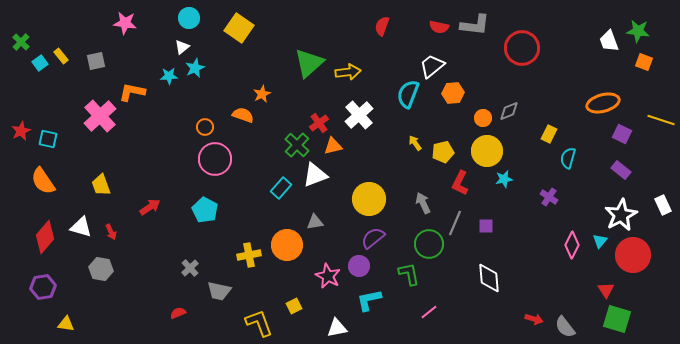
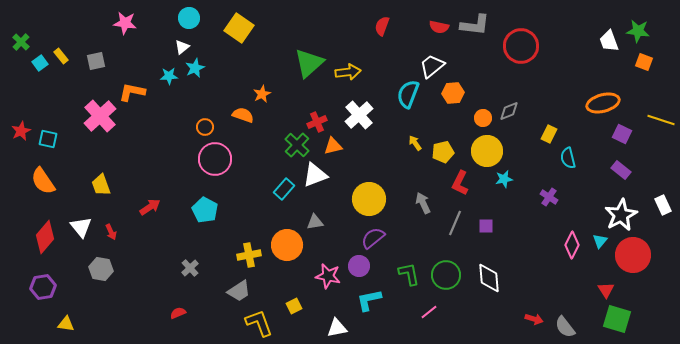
red circle at (522, 48): moved 1 px left, 2 px up
red cross at (319, 123): moved 2 px left, 1 px up; rotated 12 degrees clockwise
cyan semicircle at (568, 158): rotated 30 degrees counterclockwise
cyan rectangle at (281, 188): moved 3 px right, 1 px down
white triangle at (81, 227): rotated 35 degrees clockwise
green circle at (429, 244): moved 17 px right, 31 px down
pink star at (328, 276): rotated 15 degrees counterclockwise
gray trapezoid at (219, 291): moved 20 px right; rotated 45 degrees counterclockwise
